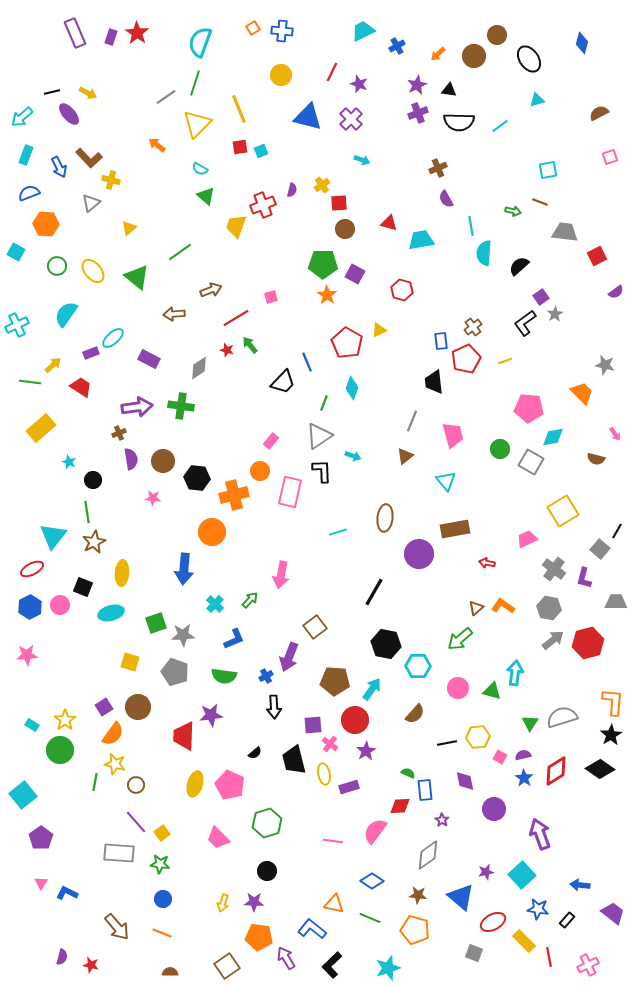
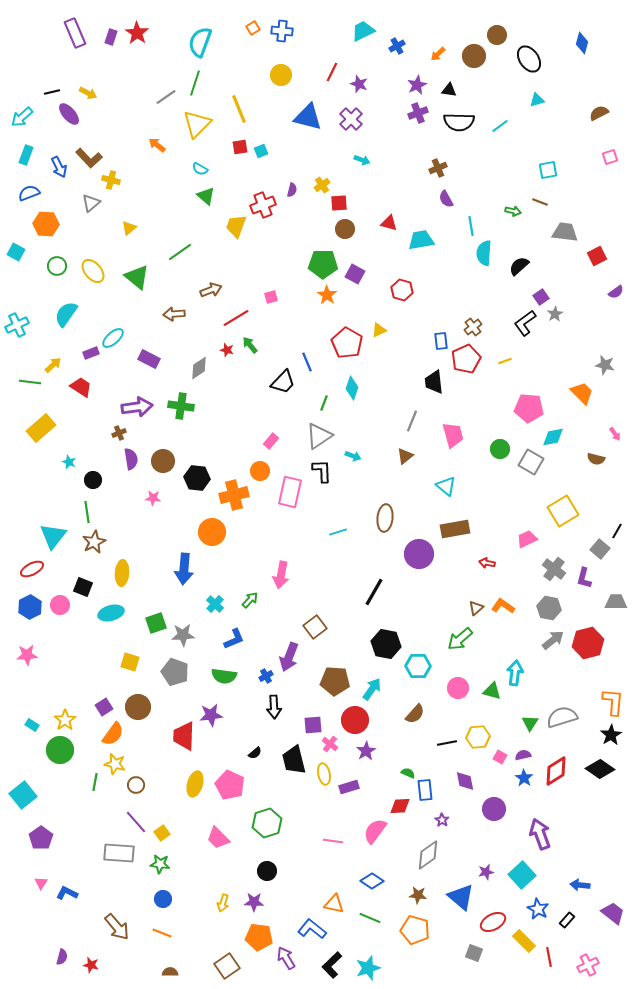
cyan triangle at (446, 481): moved 5 px down; rotated 10 degrees counterclockwise
blue star at (538, 909): rotated 20 degrees clockwise
cyan star at (388, 968): moved 20 px left
